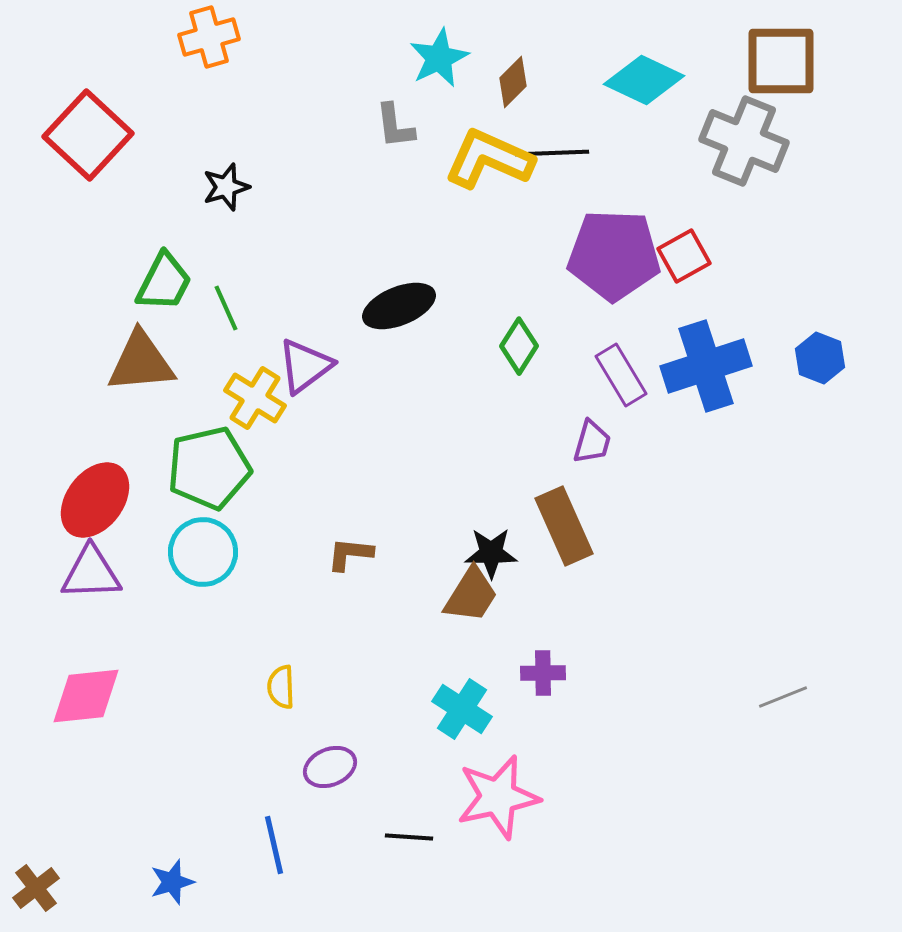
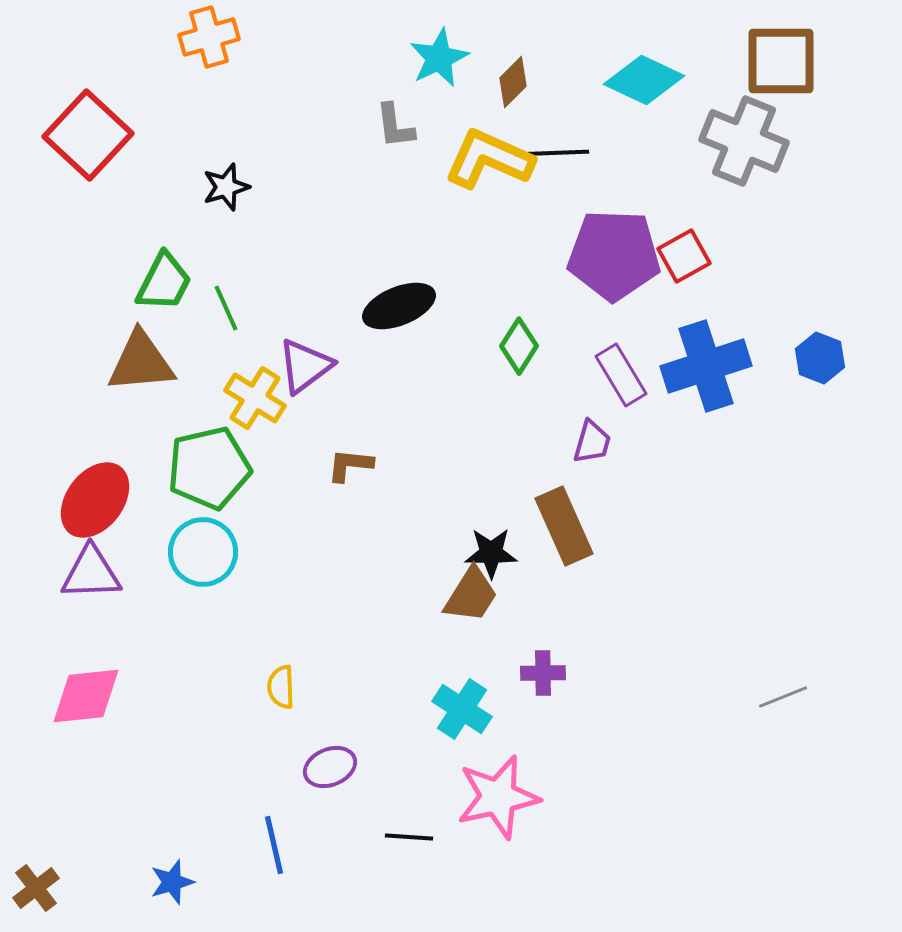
brown L-shape at (350, 554): moved 89 px up
